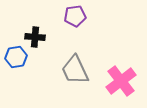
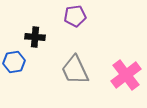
blue hexagon: moved 2 px left, 5 px down
pink cross: moved 5 px right, 6 px up
